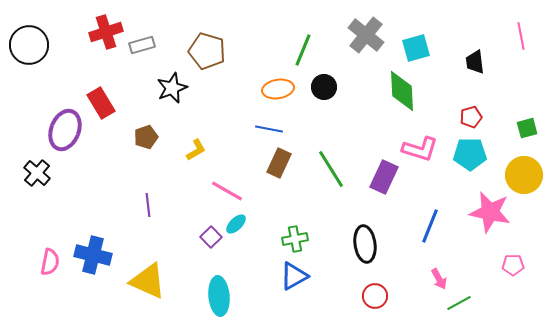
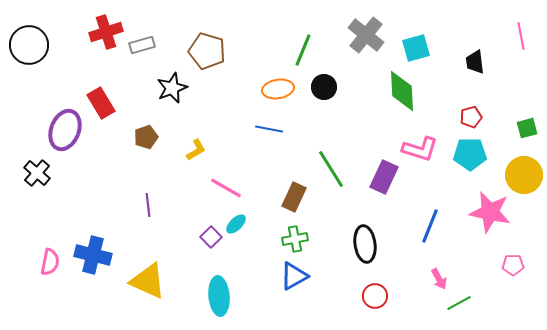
brown rectangle at (279, 163): moved 15 px right, 34 px down
pink line at (227, 191): moved 1 px left, 3 px up
